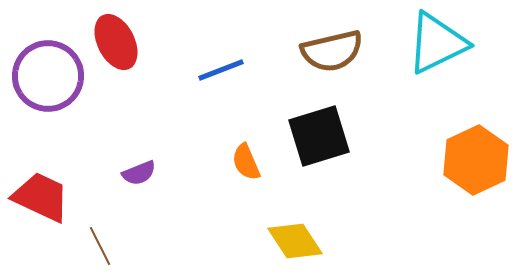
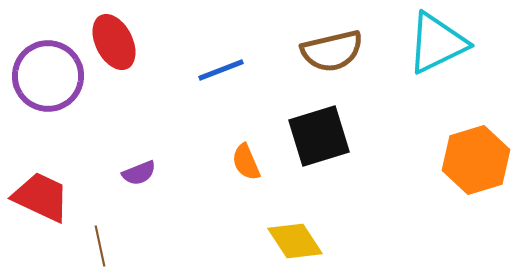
red ellipse: moved 2 px left
orange hexagon: rotated 8 degrees clockwise
brown line: rotated 15 degrees clockwise
